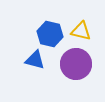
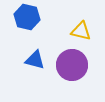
blue hexagon: moved 23 px left, 17 px up
purple circle: moved 4 px left, 1 px down
